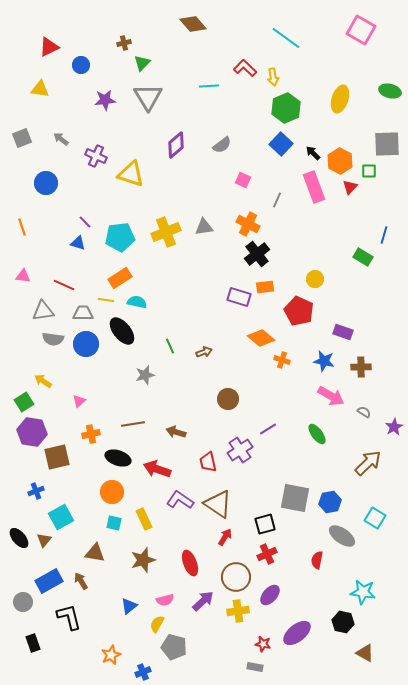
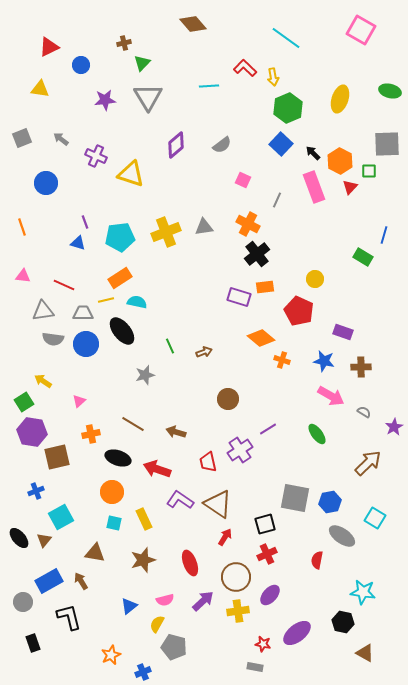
green hexagon at (286, 108): moved 2 px right
purple line at (85, 222): rotated 24 degrees clockwise
yellow line at (106, 300): rotated 21 degrees counterclockwise
brown line at (133, 424): rotated 40 degrees clockwise
